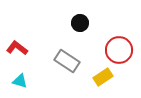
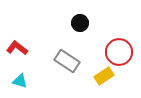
red circle: moved 2 px down
yellow rectangle: moved 1 px right, 1 px up
